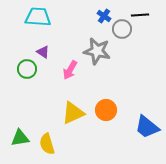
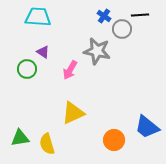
orange circle: moved 8 px right, 30 px down
